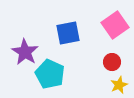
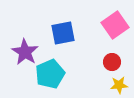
blue square: moved 5 px left
cyan pentagon: rotated 24 degrees clockwise
yellow star: rotated 18 degrees clockwise
